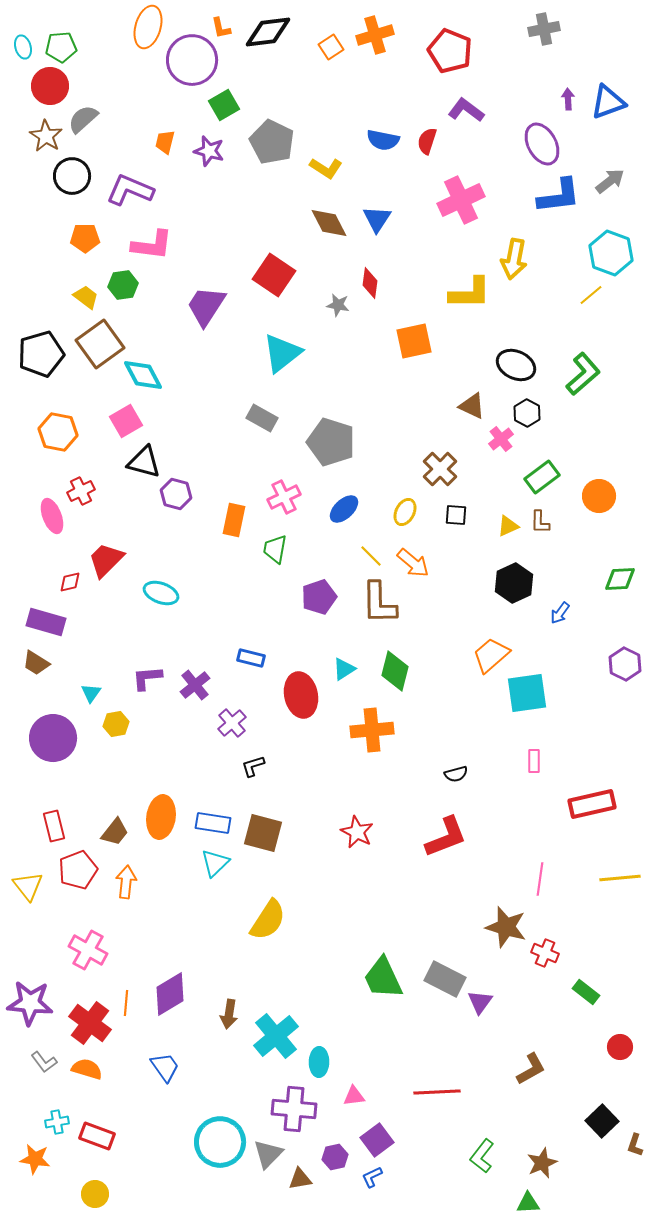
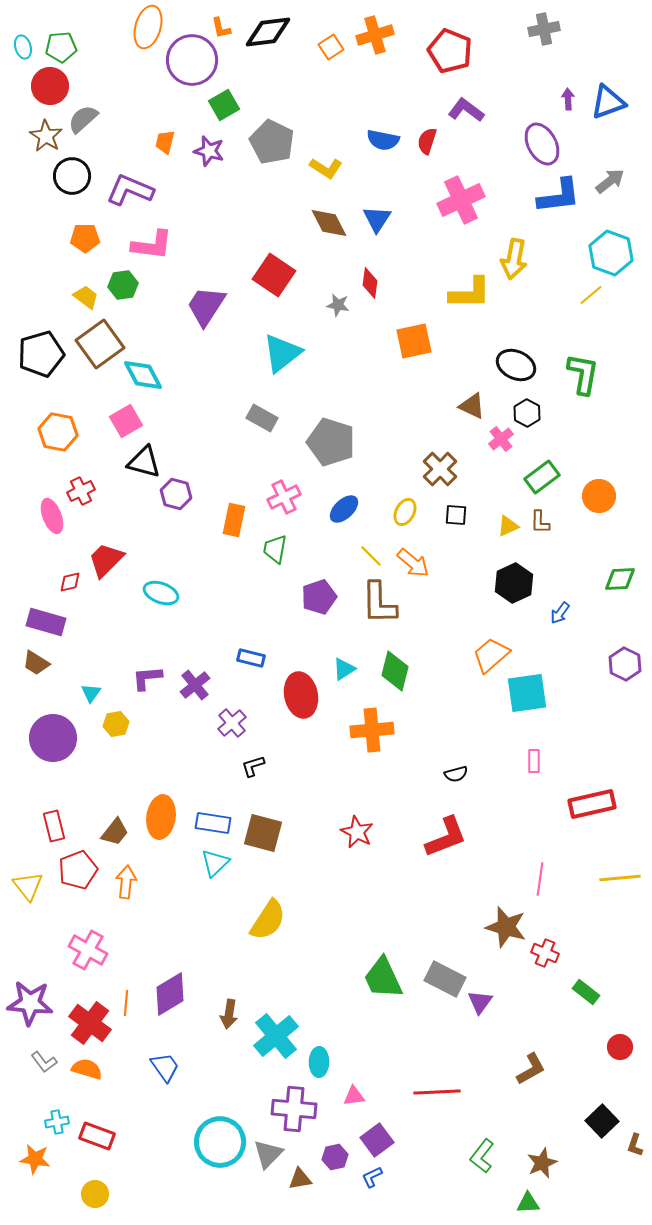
green L-shape at (583, 374): rotated 39 degrees counterclockwise
